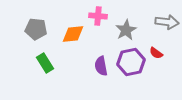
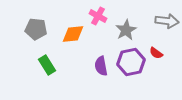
pink cross: rotated 24 degrees clockwise
gray arrow: moved 1 px up
green rectangle: moved 2 px right, 2 px down
